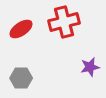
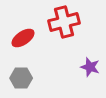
red ellipse: moved 2 px right, 9 px down
purple star: rotated 30 degrees clockwise
